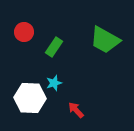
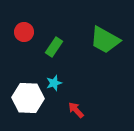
white hexagon: moved 2 px left
